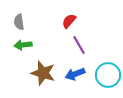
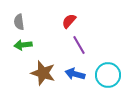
blue arrow: rotated 36 degrees clockwise
